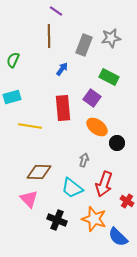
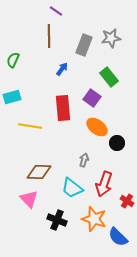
green rectangle: rotated 24 degrees clockwise
